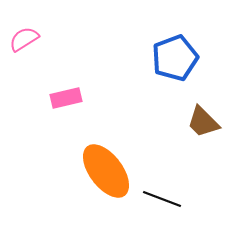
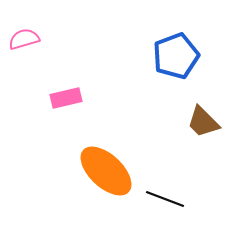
pink semicircle: rotated 16 degrees clockwise
blue pentagon: moved 1 px right, 2 px up
orange ellipse: rotated 10 degrees counterclockwise
black line: moved 3 px right
